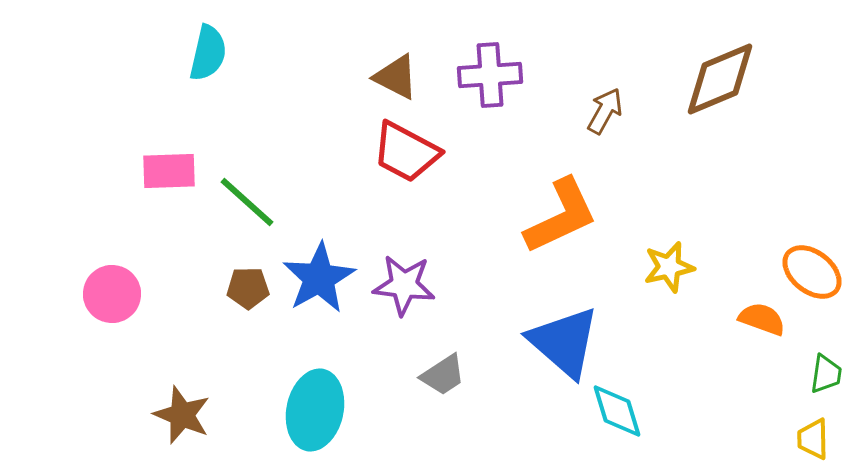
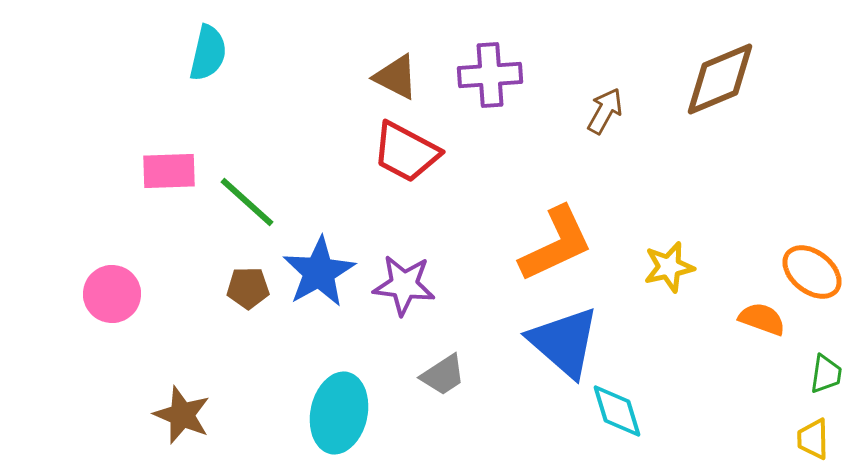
orange L-shape: moved 5 px left, 28 px down
blue star: moved 6 px up
cyan ellipse: moved 24 px right, 3 px down
